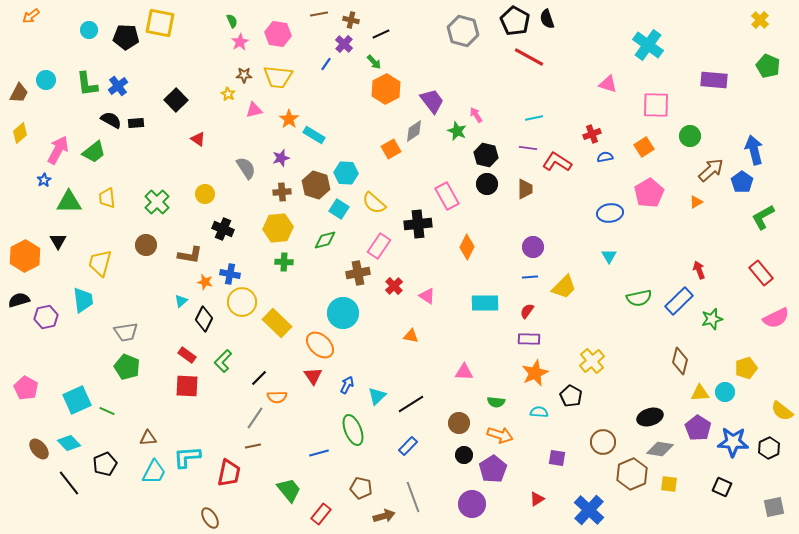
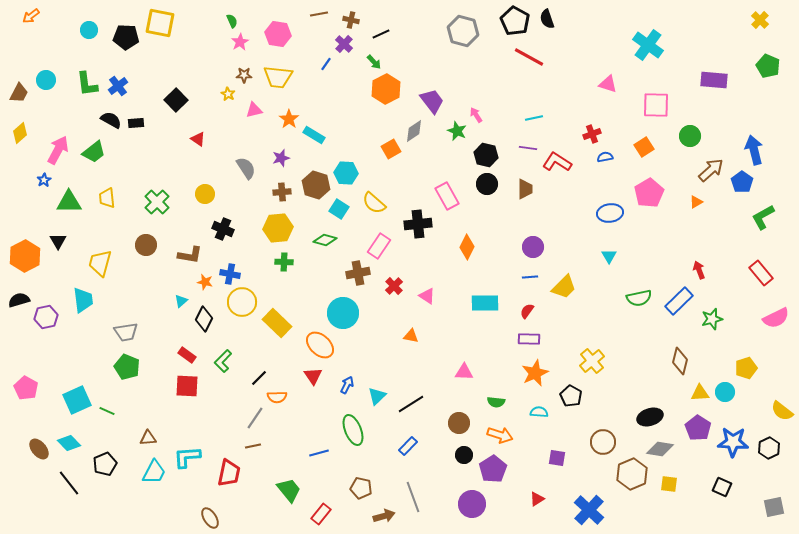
green diamond at (325, 240): rotated 30 degrees clockwise
